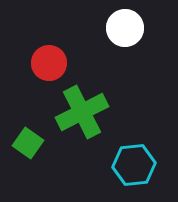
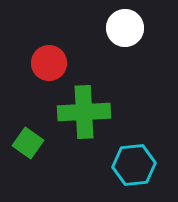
green cross: moved 2 px right; rotated 24 degrees clockwise
